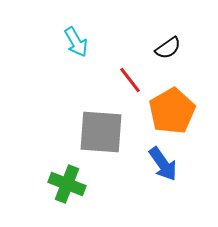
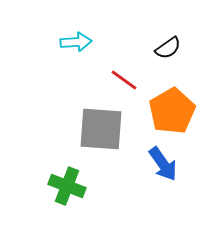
cyan arrow: rotated 64 degrees counterclockwise
red line: moved 6 px left; rotated 16 degrees counterclockwise
gray square: moved 3 px up
green cross: moved 2 px down
